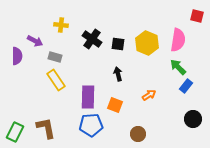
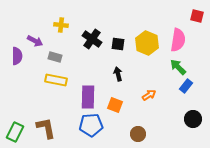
yellow rectangle: rotated 45 degrees counterclockwise
